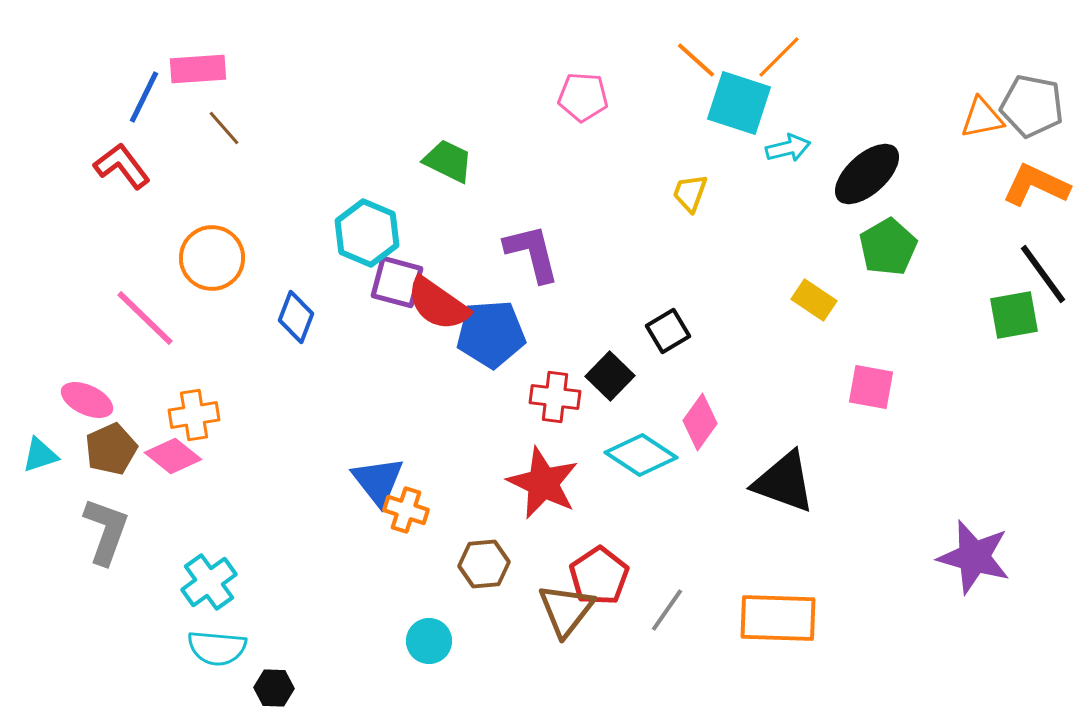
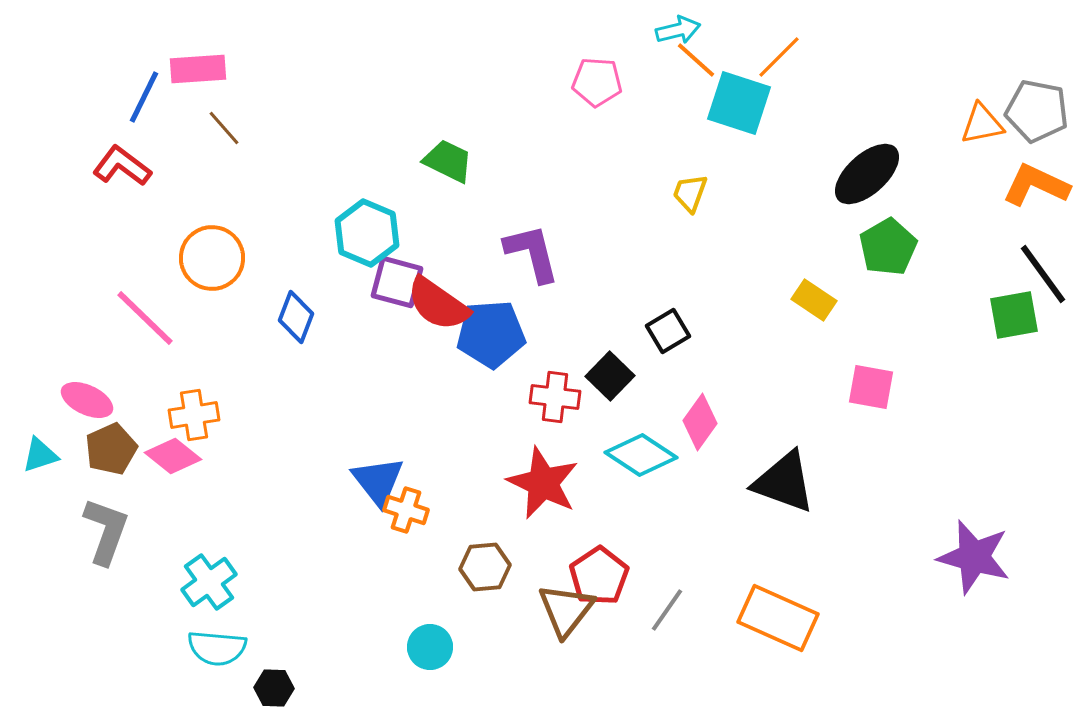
pink pentagon at (583, 97): moved 14 px right, 15 px up
gray pentagon at (1032, 106): moved 5 px right, 5 px down
orange triangle at (982, 118): moved 6 px down
cyan arrow at (788, 148): moved 110 px left, 118 px up
red L-shape at (122, 166): rotated 16 degrees counterclockwise
brown hexagon at (484, 564): moved 1 px right, 3 px down
orange rectangle at (778, 618): rotated 22 degrees clockwise
cyan circle at (429, 641): moved 1 px right, 6 px down
